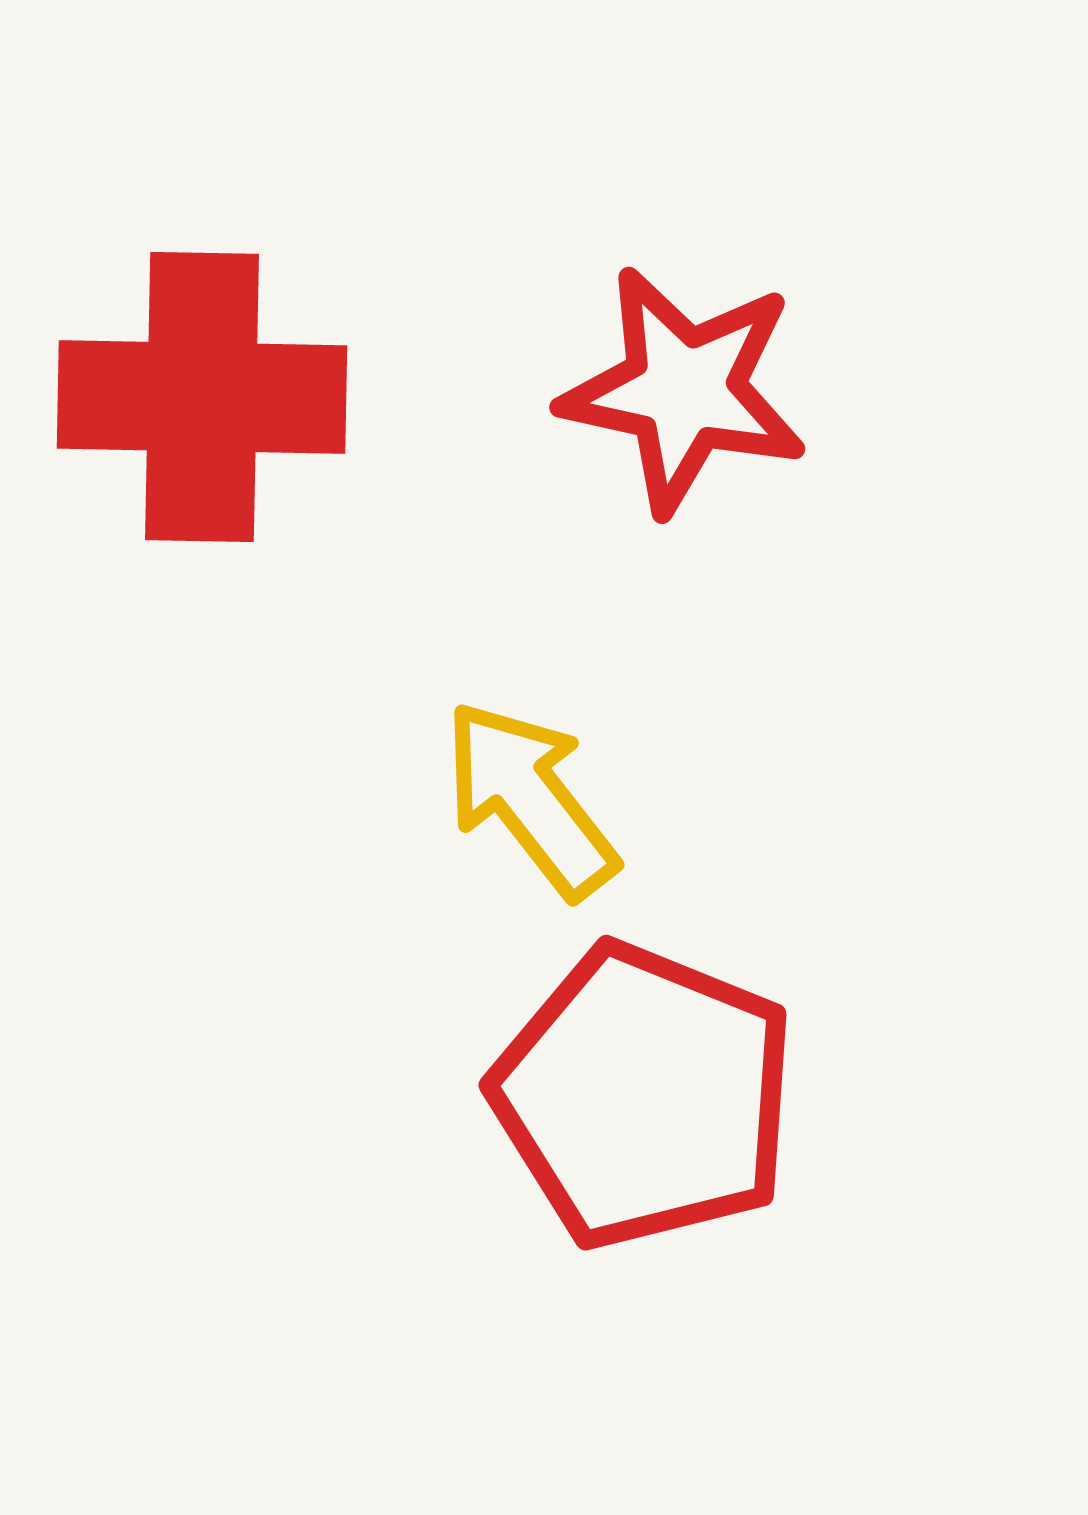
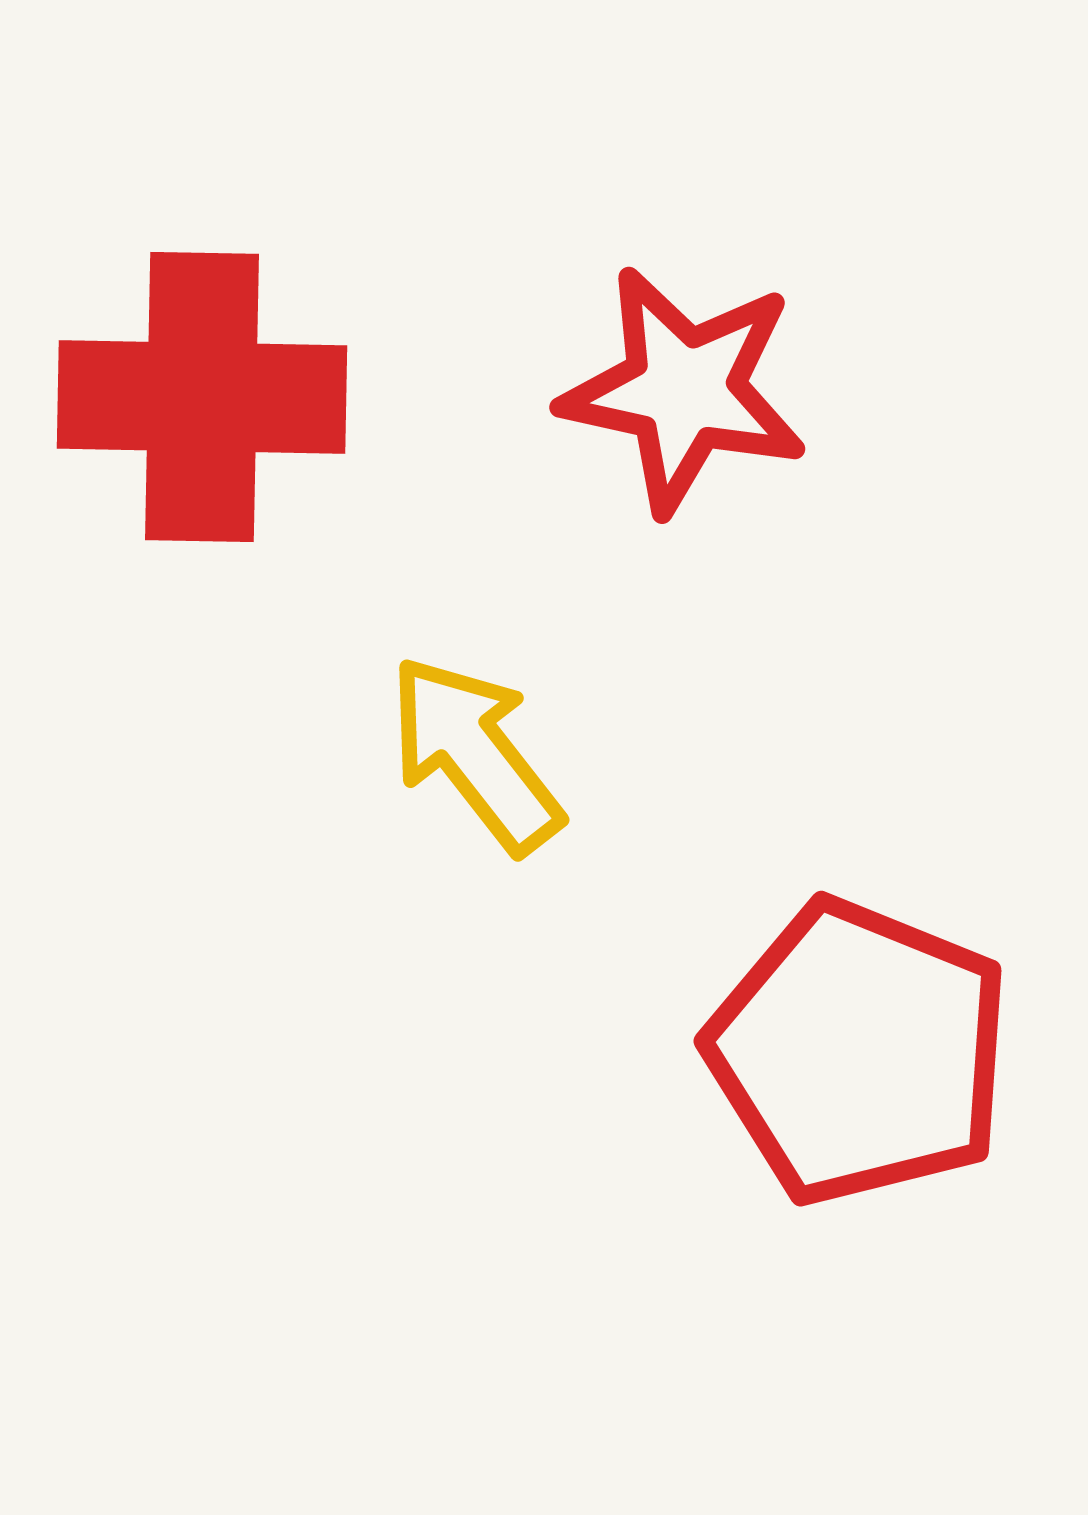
yellow arrow: moved 55 px left, 45 px up
red pentagon: moved 215 px right, 44 px up
